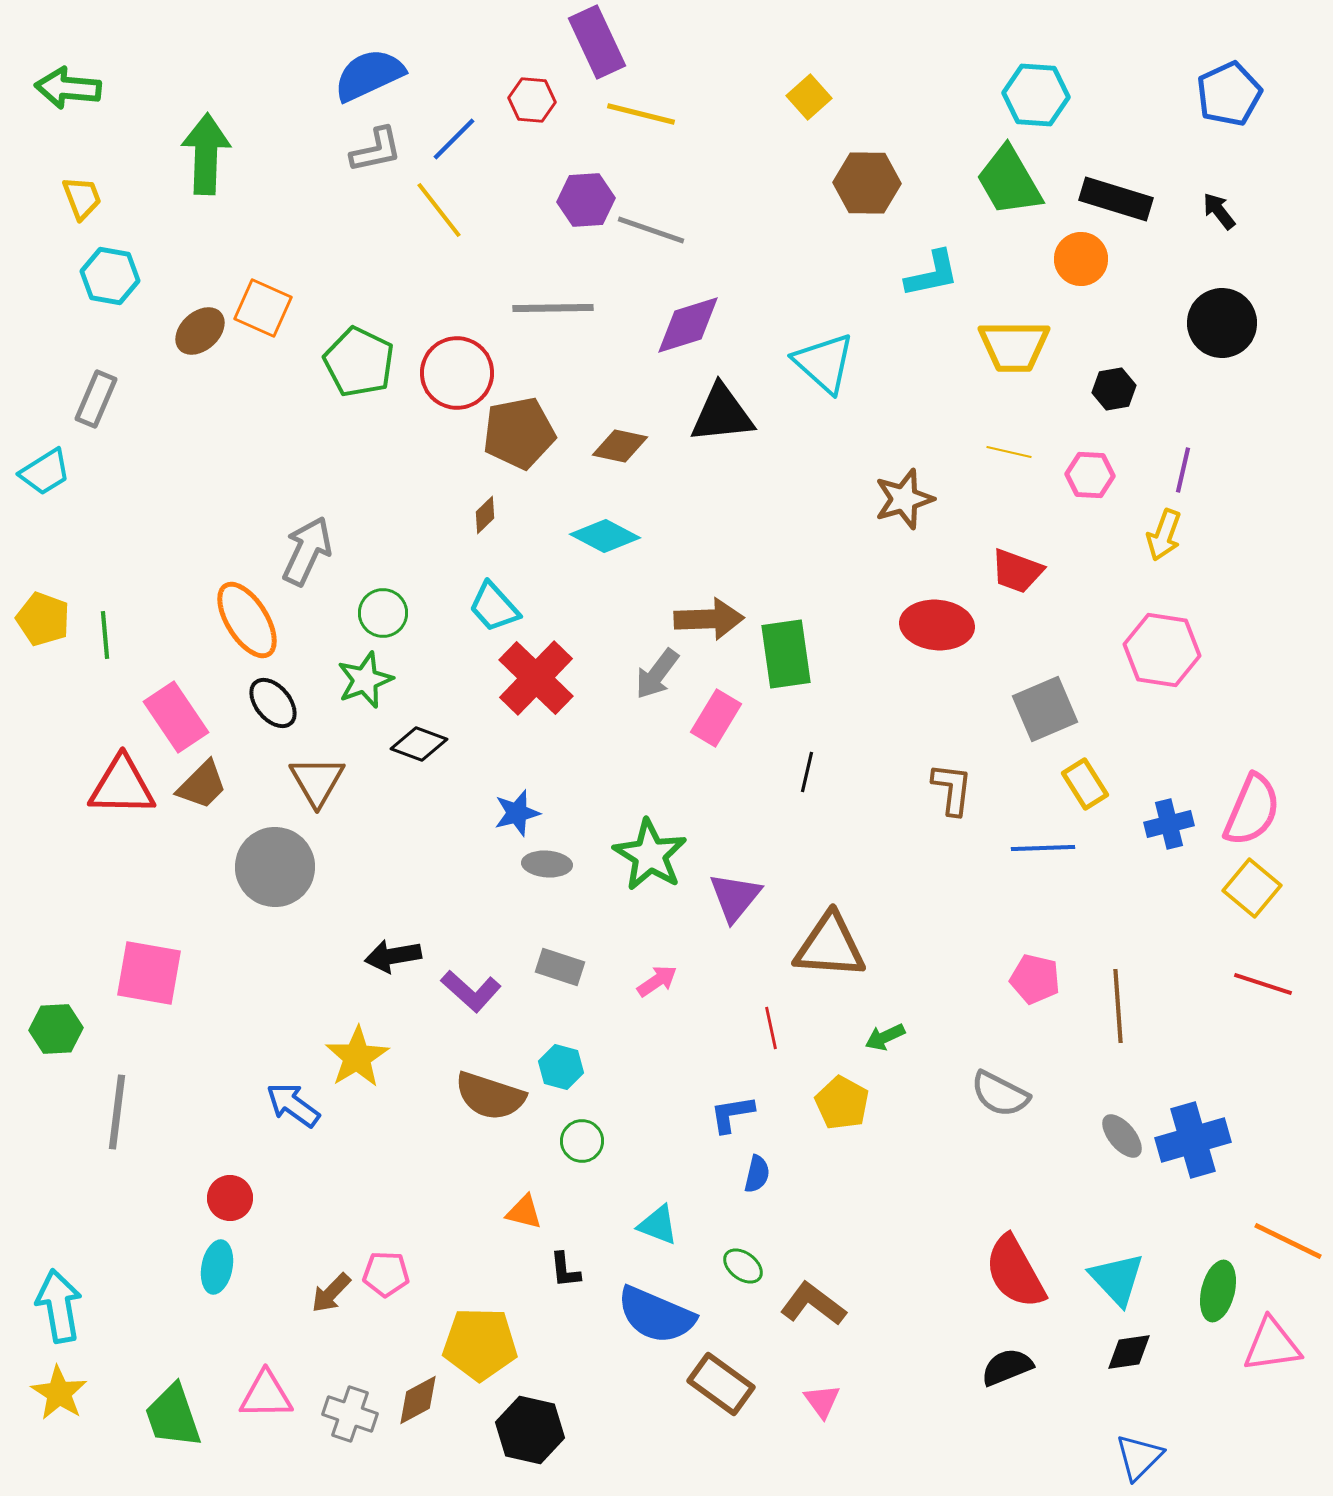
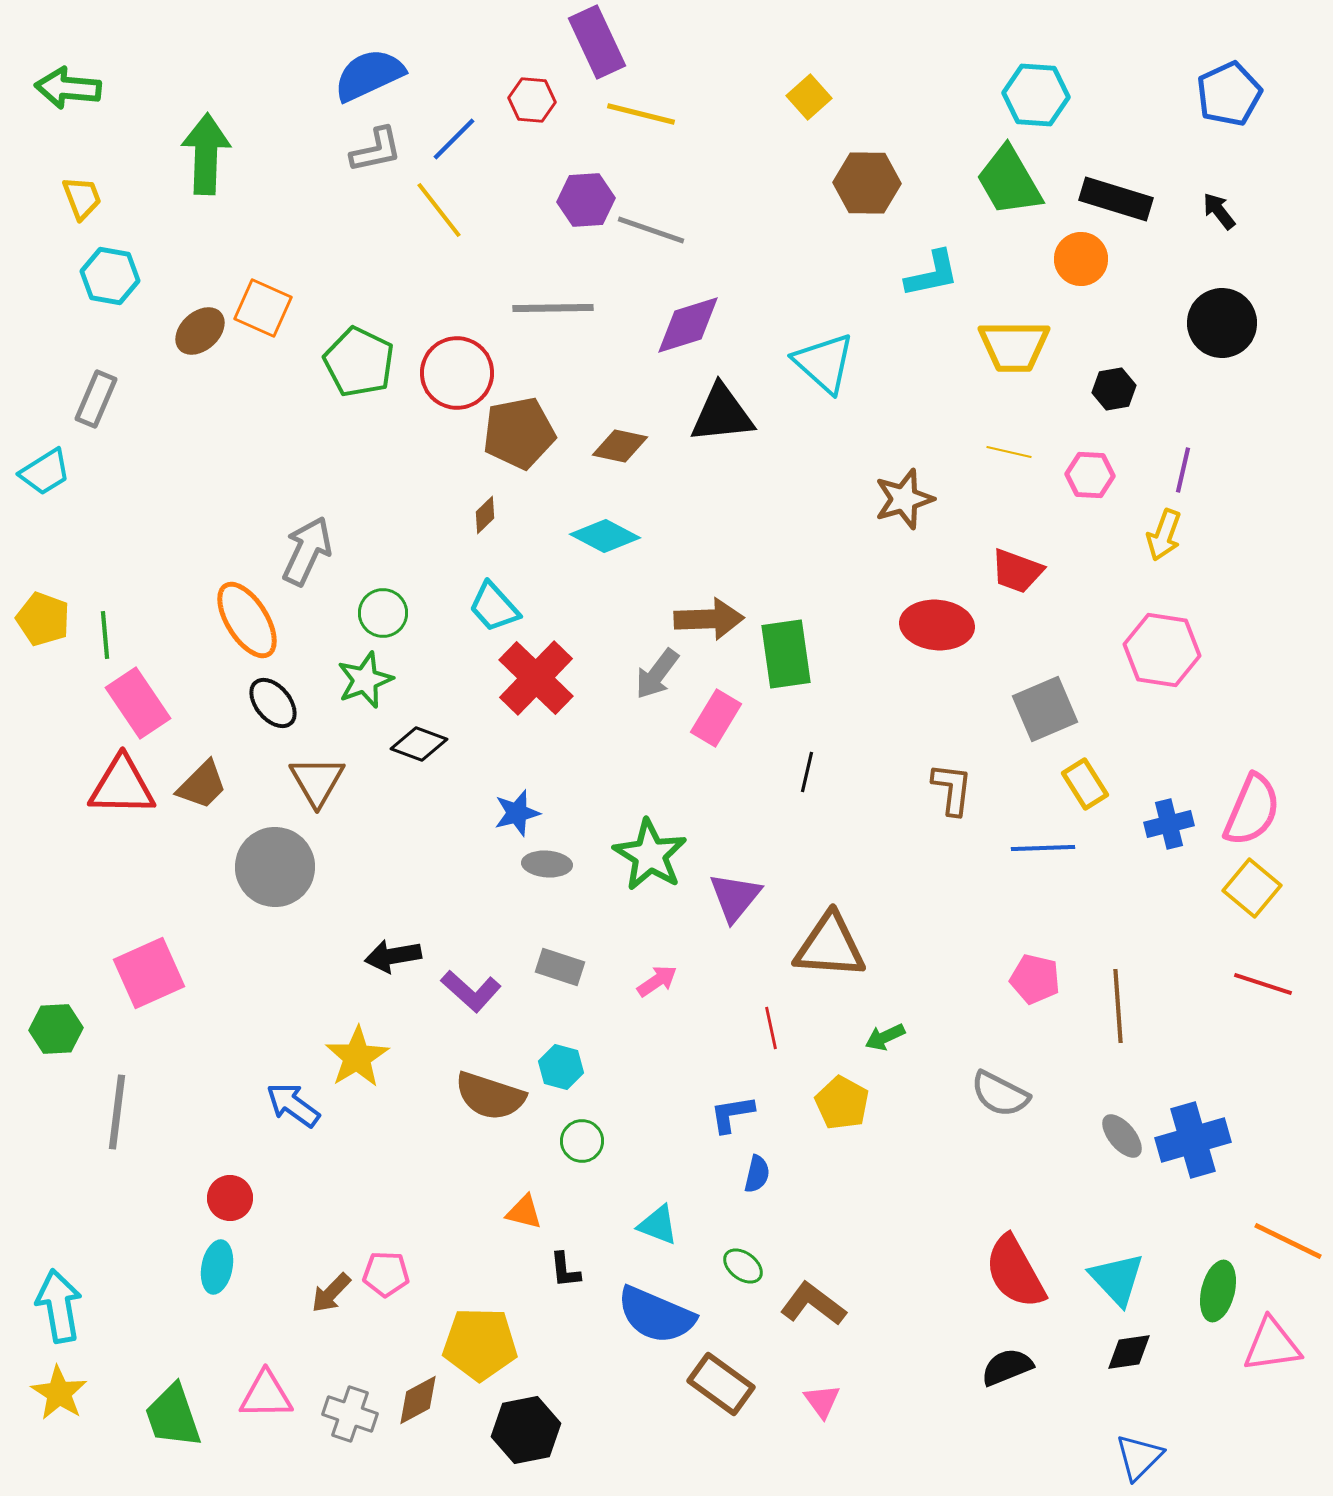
pink rectangle at (176, 717): moved 38 px left, 14 px up
pink square at (149, 973): rotated 34 degrees counterclockwise
black hexagon at (530, 1430): moved 4 px left; rotated 24 degrees counterclockwise
